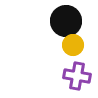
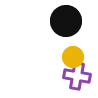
yellow circle: moved 12 px down
